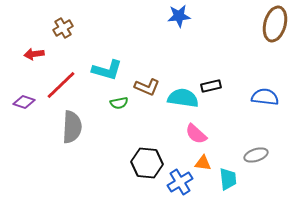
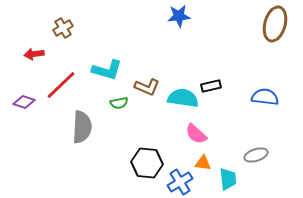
gray semicircle: moved 10 px right
